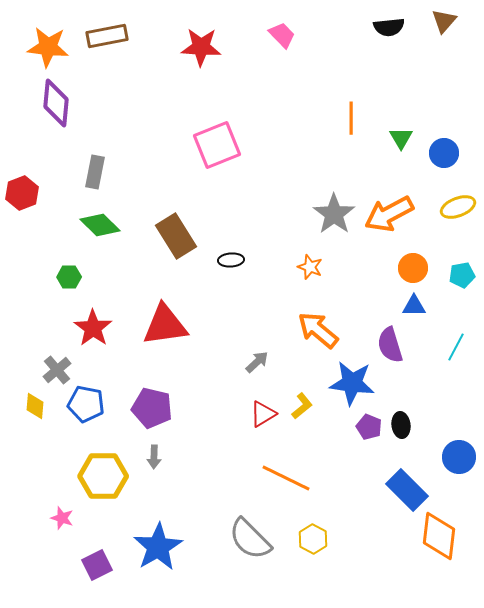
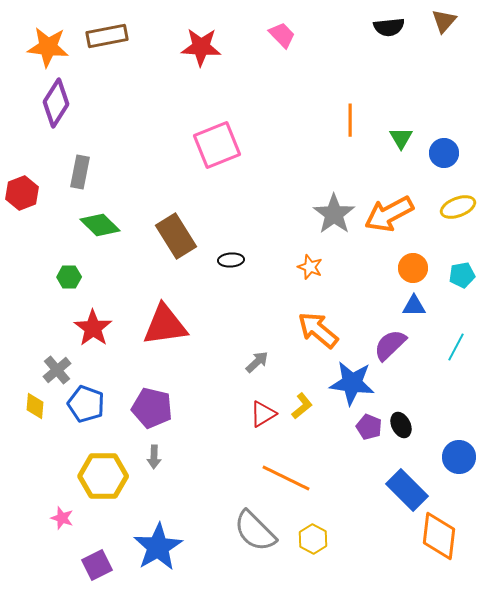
purple diamond at (56, 103): rotated 27 degrees clockwise
orange line at (351, 118): moved 1 px left, 2 px down
gray rectangle at (95, 172): moved 15 px left
purple semicircle at (390, 345): rotated 63 degrees clockwise
blue pentagon at (86, 404): rotated 9 degrees clockwise
black ellipse at (401, 425): rotated 20 degrees counterclockwise
gray semicircle at (250, 539): moved 5 px right, 8 px up
